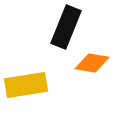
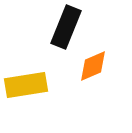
orange diamond: moved 1 px right, 3 px down; rotated 32 degrees counterclockwise
